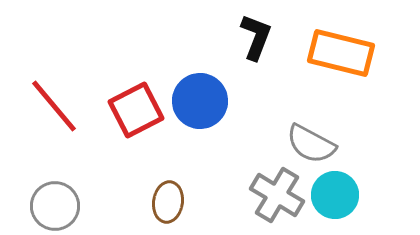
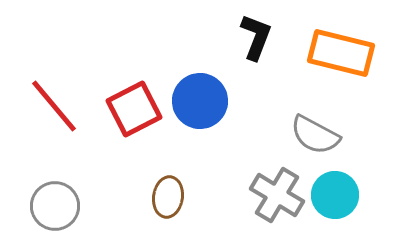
red square: moved 2 px left, 1 px up
gray semicircle: moved 4 px right, 9 px up
brown ellipse: moved 5 px up
